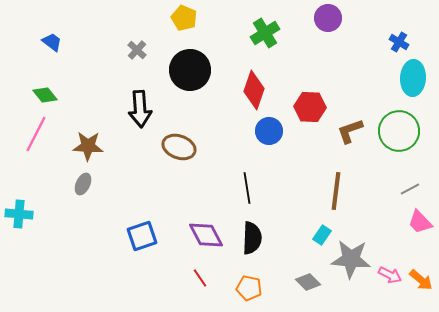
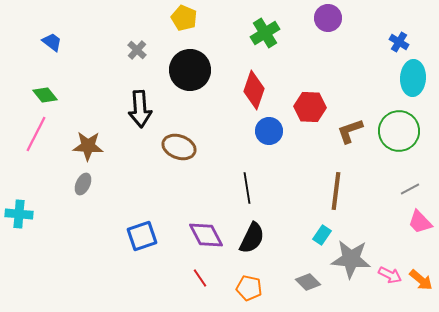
black semicircle: rotated 24 degrees clockwise
